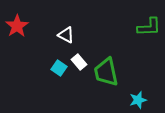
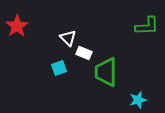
green L-shape: moved 2 px left, 1 px up
white triangle: moved 2 px right, 3 px down; rotated 18 degrees clockwise
white rectangle: moved 5 px right, 9 px up; rotated 28 degrees counterclockwise
cyan square: rotated 35 degrees clockwise
green trapezoid: rotated 12 degrees clockwise
